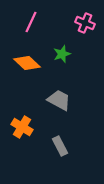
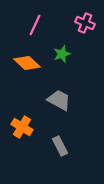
pink line: moved 4 px right, 3 px down
